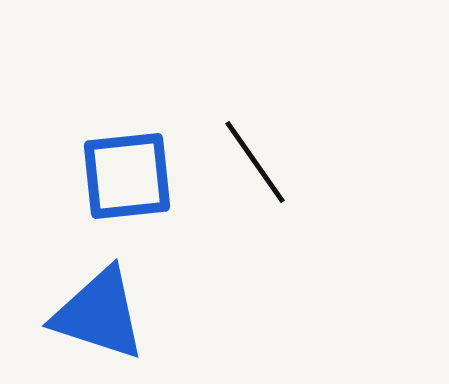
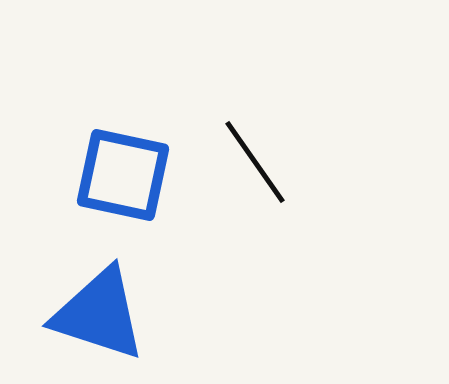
blue square: moved 4 px left, 1 px up; rotated 18 degrees clockwise
